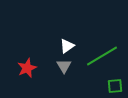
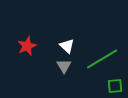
white triangle: rotated 42 degrees counterclockwise
green line: moved 3 px down
red star: moved 22 px up
